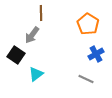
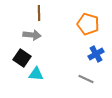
brown line: moved 2 px left
orange pentagon: rotated 15 degrees counterclockwise
gray arrow: rotated 120 degrees counterclockwise
black square: moved 6 px right, 3 px down
cyan triangle: rotated 42 degrees clockwise
